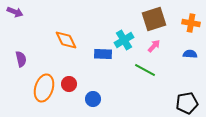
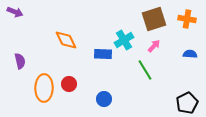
orange cross: moved 4 px left, 4 px up
purple semicircle: moved 1 px left, 2 px down
green line: rotated 30 degrees clockwise
orange ellipse: rotated 16 degrees counterclockwise
blue circle: moved 11 px right
black pentagon: rotated 15 degrees counterclockwise
